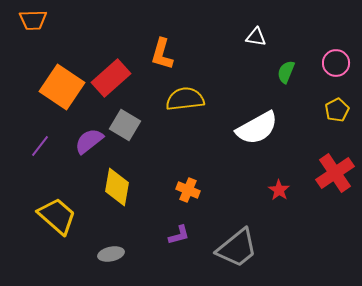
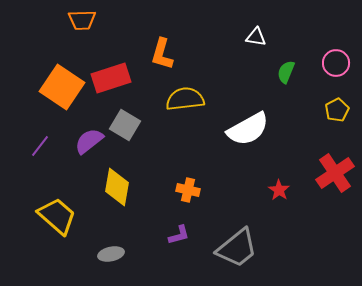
orange trapezoid: moved 49 px right
red rectangle: rotated 24 degrees clockwise
white semicircle: moved 9 px left, 1 px down
orange cross: rotated 10 degrees counterclockwise
